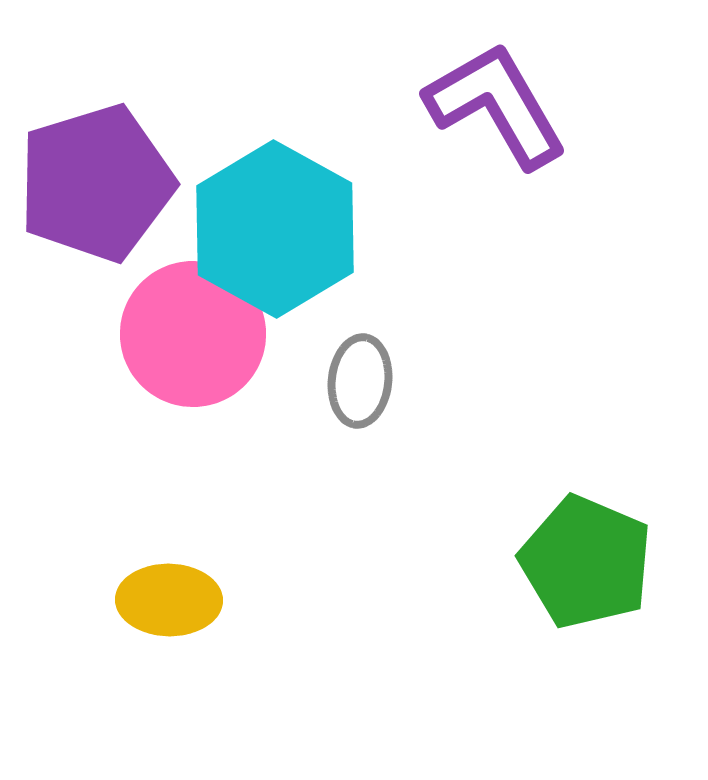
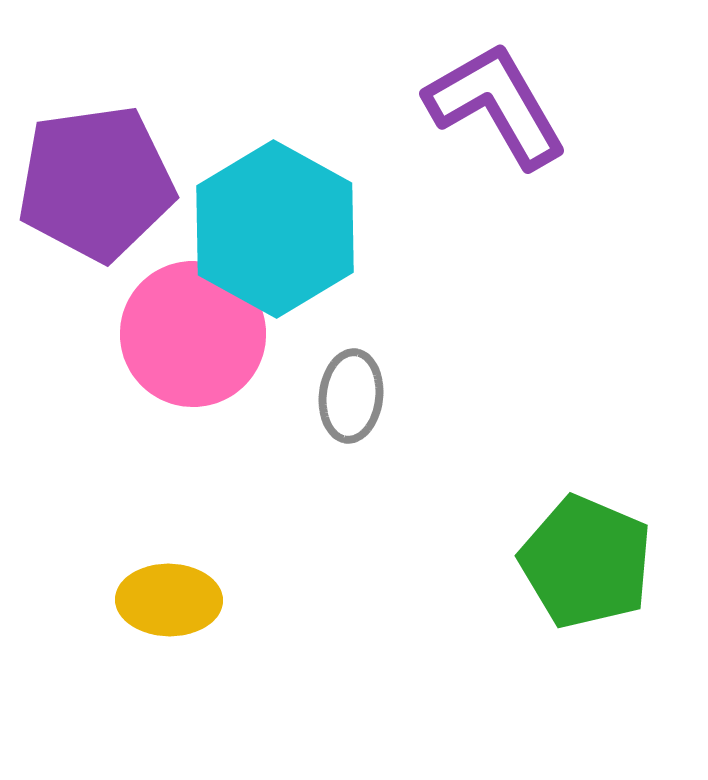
purple pentagon: rotated 9 degrees clockwise
gray ellipse: moved 9 px left, 15 px down
